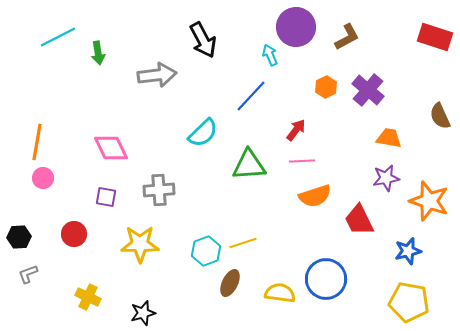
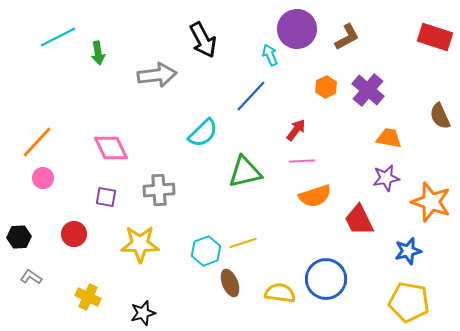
purple circle: moved 1 px right, 2 px down
orange line: rotated 33 degrees clockwise
green triangle: moved 4 px left, 7 px down; rotated 9 degrees counterclockwise
orange star: moved 2 px right, 1 px down
gray L-shape: moved 3 px right, 3 px down; rotated 55 degrees clockwise
brown ellipse: rotated 48 degrees counterclockwise
